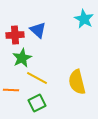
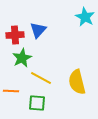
cyan star: moved 1 px right, 2 px up
blue triangle: rotated 30 degrees clockwise
yellow line: moved 4 px right
orange line: moved 1 px down
green square: rotated 30 degrees clockwise
